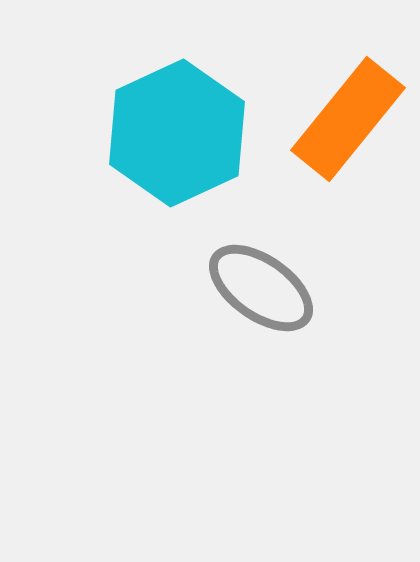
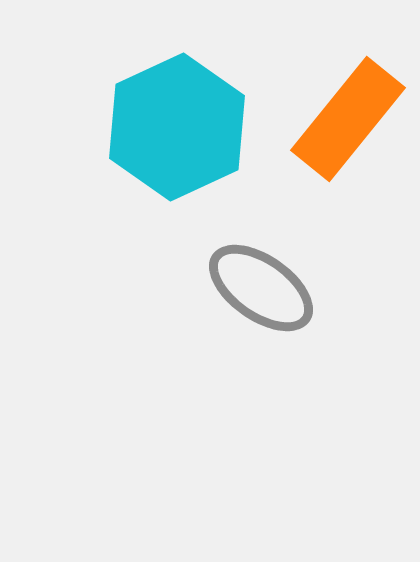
cyan hexagon: moved 6 px up
